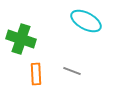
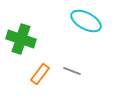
orange rectangle: moved 4 px right; rotated 40 degrees clockwise
